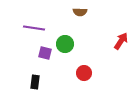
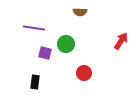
green circle: moved 1 px right
